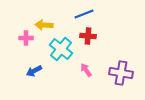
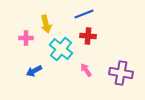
yellow arrow: moved 2 px right, 1 px up; rotated 108 degrees counterclockwise
